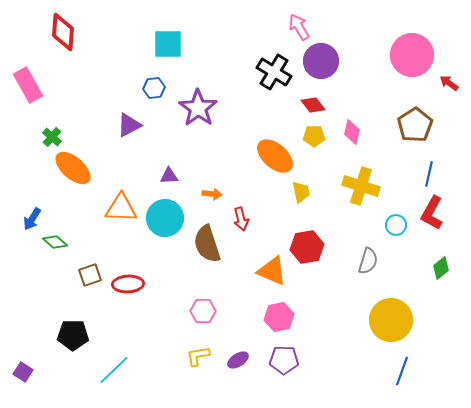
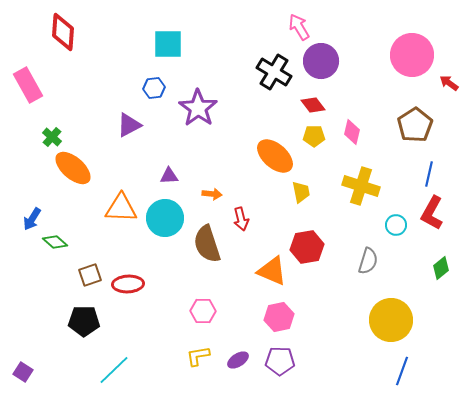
black pentagon at (73, 335): moved 11 px right, 14 px up
purple pentagon at (284, 360): moved 4 px left, 1 px down
